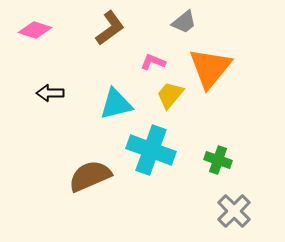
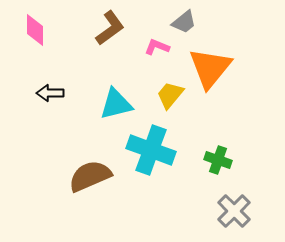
pink diamond: rotated 72 degrees clockwise
pink L-shape: moved 4 px right, 15 px up
